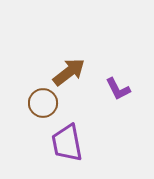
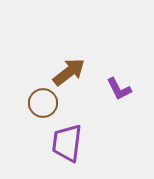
purple L-shape: moved 1 px right
purple trapezoid: rotated 18 degrees clockwise
